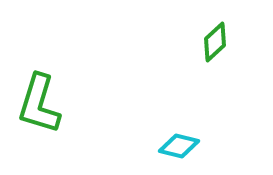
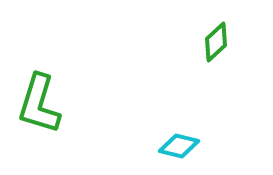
green diamond: moved 1 px right
